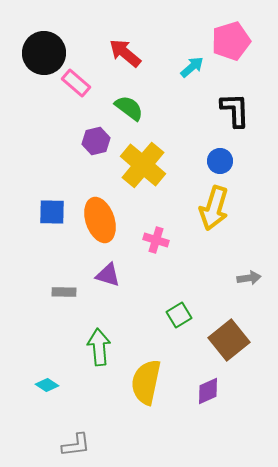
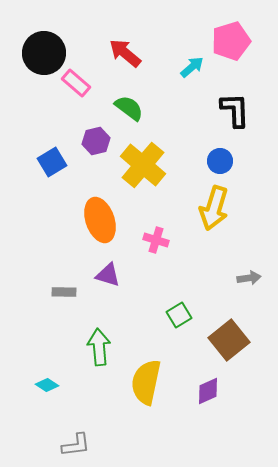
blue square: moved 50 px up; rotated 32 degrees counterclockwise
